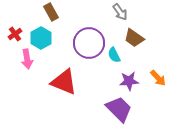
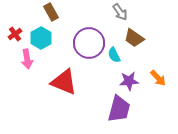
purple trapezoid: rotated 60 degrees clockwise
